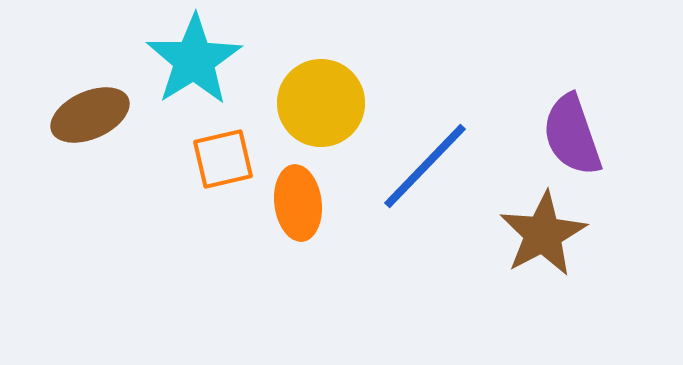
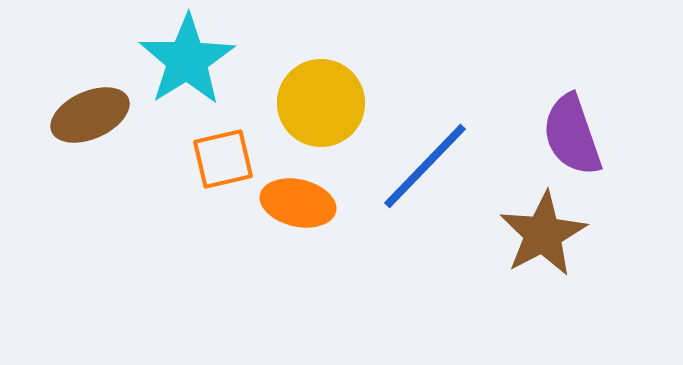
cyan star: moved 7 px left
orange ellipse: rotated 70 degrees counterclockwise
